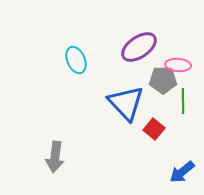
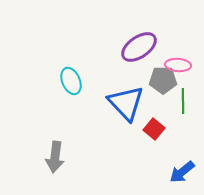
cyan ellipse: moved 5 px left, 21 px down
